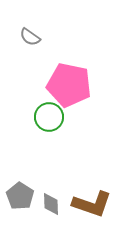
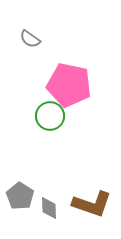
gray semicircle: moved 2 px down
green circle: moved 1 px right, 1 px up
gray diamond: moved 2 px left, 4 px down
